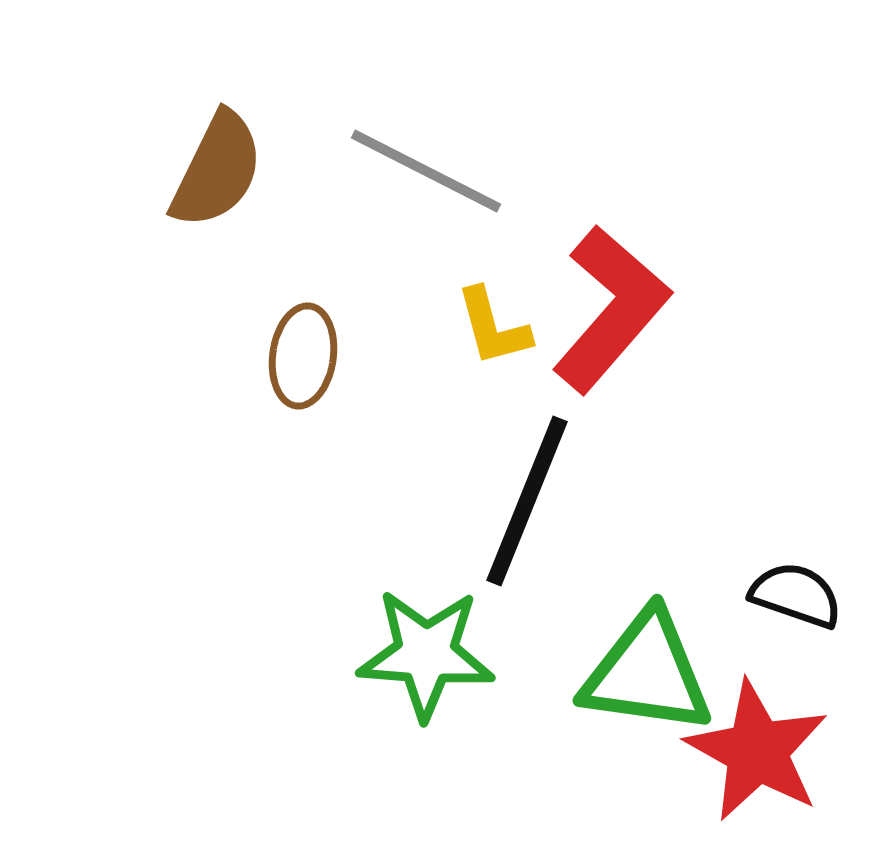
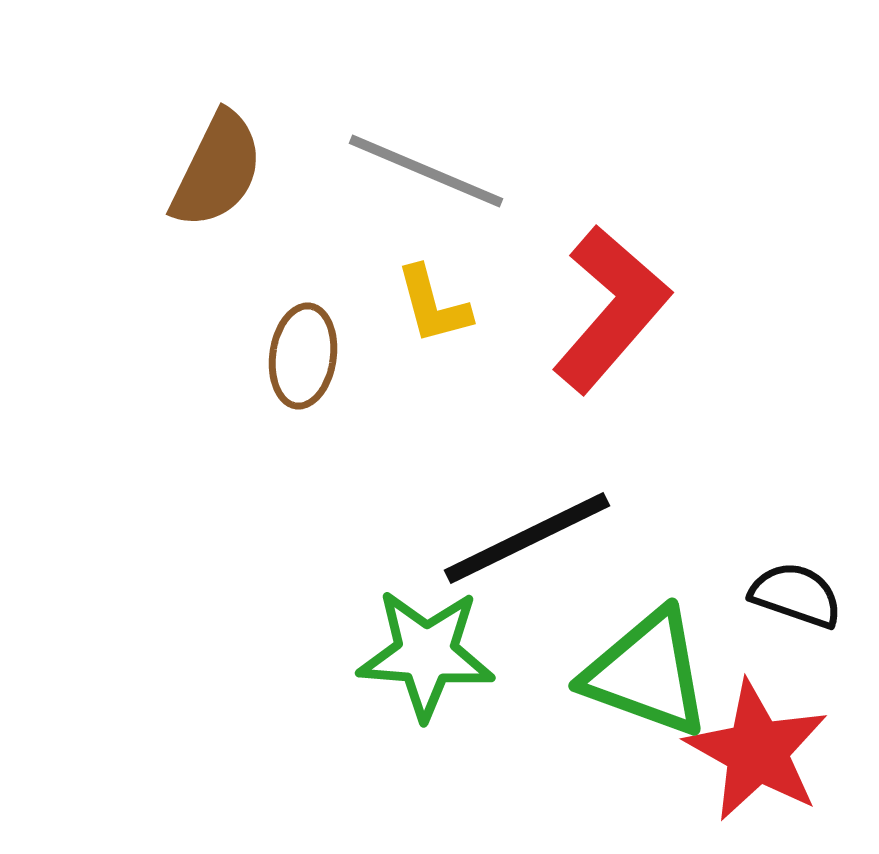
gray line: rotated 4 degrees counterclockwise
yellow L-shape: moved 60 px left, 22 px up
black line: moved 37 px down; rotated 42 degrees clockwise
green triangle: rotated 12 degrees clockwise
